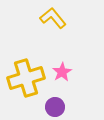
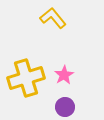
pink star: moved 2 px right, 3 px down
purple circle: moved 10 px right
